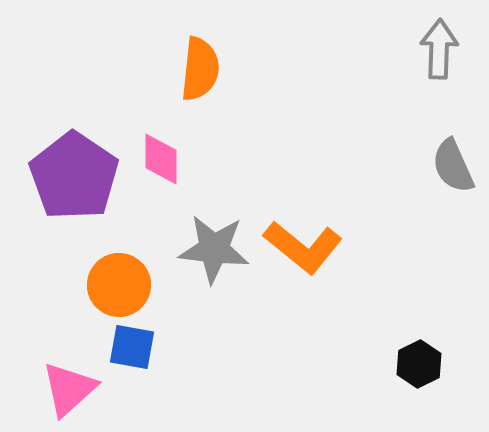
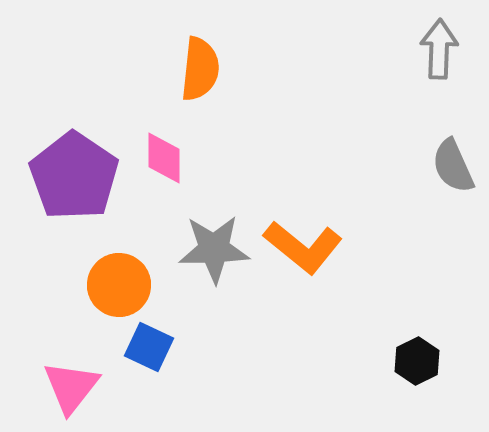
pink diamond: moved 3 px right, 1 px up
gray star: rotated 8 degrees counterclockwise
blue square: moved 17 px right; rotated 15 degrees clockwise
black hexagon: moved 2 px left, 3 px up
pink triangle: moved 2 px right, 2 px up; rotated 10 degrees counterclockwise
